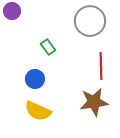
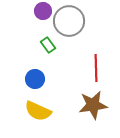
purple circle: moved 31 px right
gray circle: moved 21 px left
green rectangle: moved 2 px up
red line: moved 5 px left, 2 px down
brown star: moved 1 px left, 3 px down
